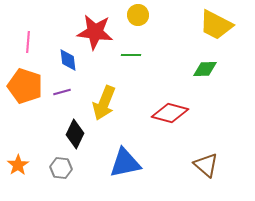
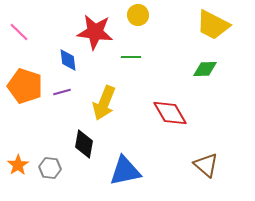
yellow trapezoid: moved 3 px left
pink line: moved 9 px left, 10 px up; rotated 50 degrees counterclockwise
green line: moved 2 px down
red diamond: rotated 45 degrees clockwise
black diamond: moved 9 px right, 10 px down; rotated 16 degrees counterclockwise
blue triangle: moved 8 px down
gray hexagon: moved 11 px left
